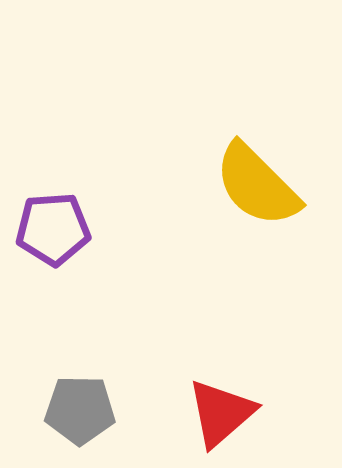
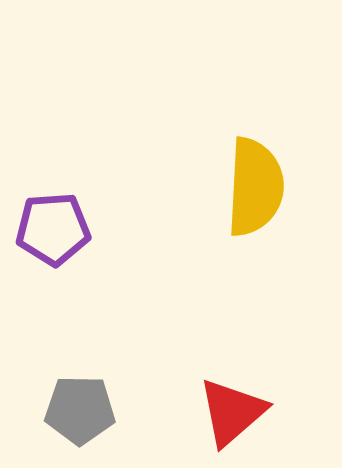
yellow semicircle: moved 2 px left, 2 px down; rotated 132 degrees counterclockwise
red triangle: moved 11 px right, 1 px up
